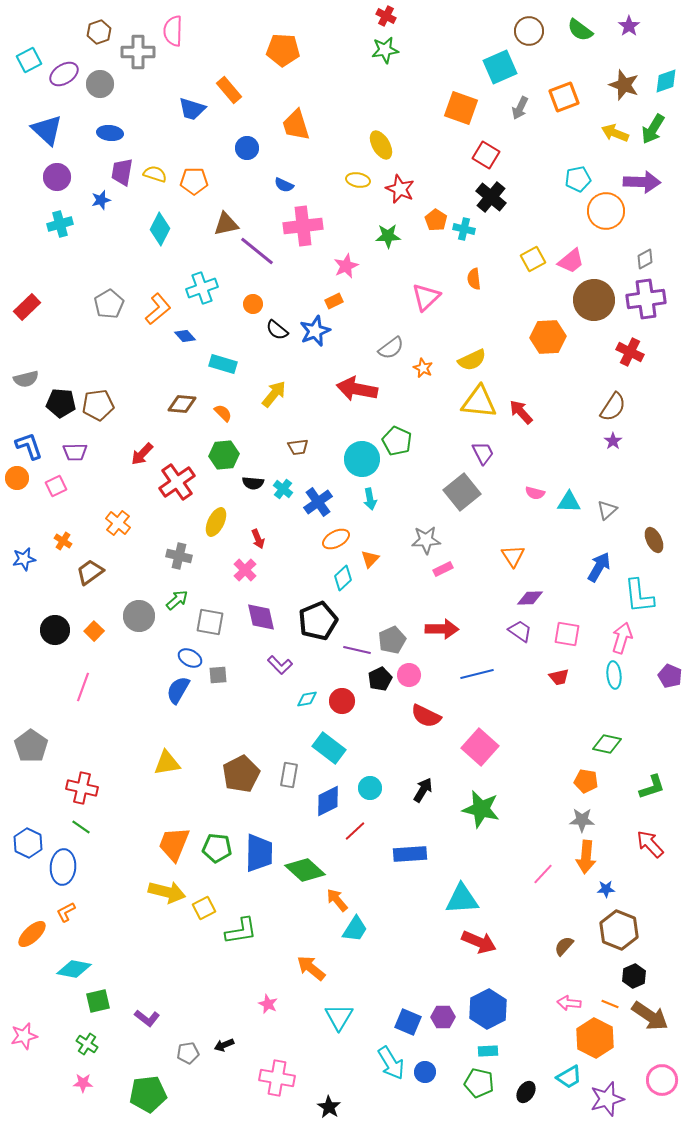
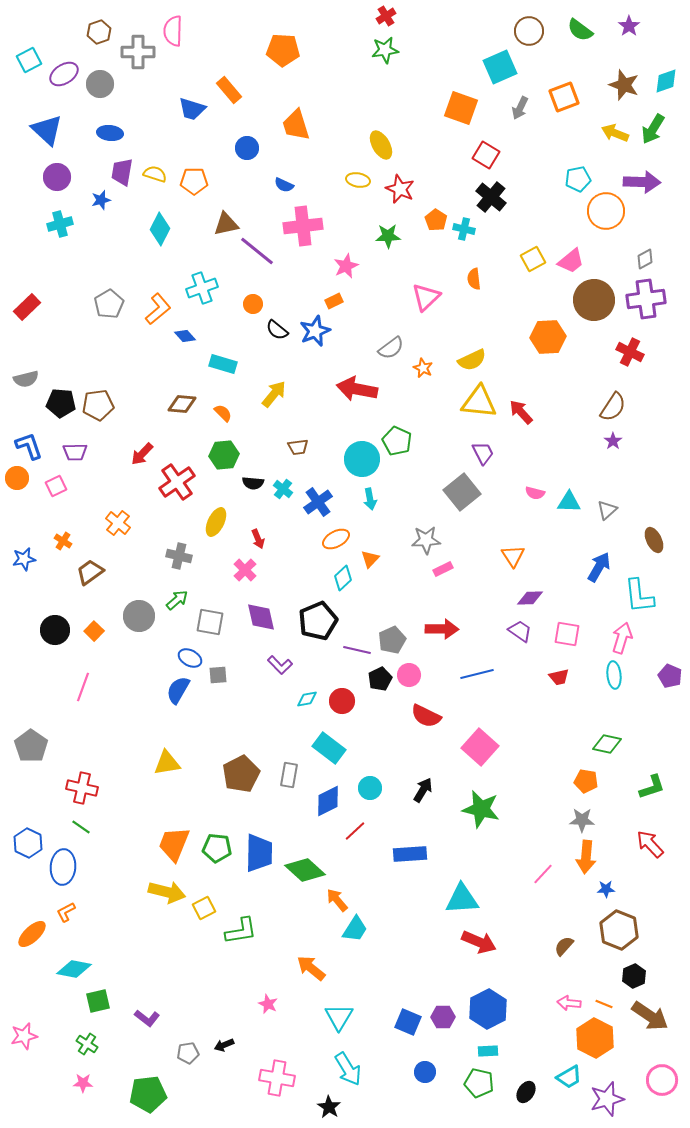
red cross at (386, 16): rotated 30 degrees clockwise
orange line at (610, 1004): moved 6 px left
cyan arrow at (391, 1063): moved 43 px left, 6 px down
